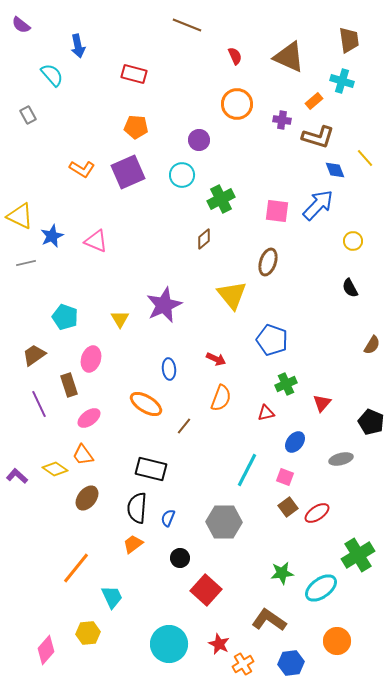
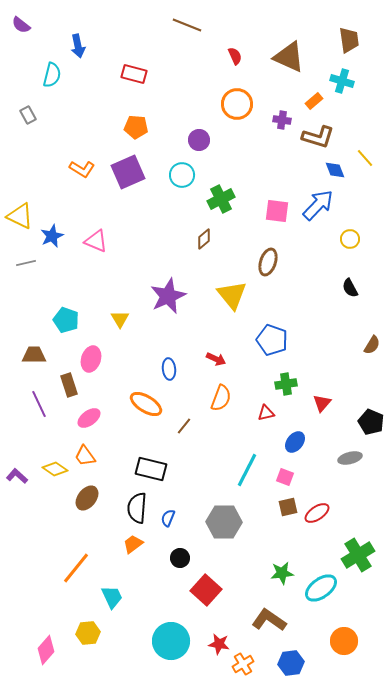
cyan semicircle at (52, 75): rotated 55 degrees clockwise
yellow circle at (353, 241): moved 3 px left, 2 px up
purple star at (164, 305): moved 4 px right, 9 px up
cyan pentagon at (65, 317): moved 1 px right, 3 px down
brown trapezoid at (34, 355): rotated 35 degrees clockwise
green cross at (286, 384): rotated 15 degrees clockwise
orange trapezoid at (83, 455): moved 2 px right, 1 px down
gray ellipse at (341, 459): moved 9 px right, 1 px up
brown square at (288, 507): rotated 24 degrees clockwise
orange circle at (337, 641): moved 7 px right
cyan circle at (169, 644): moved 2 px right, 3 px up
red star at (219, 644): rotated 15 degrees counterclockwise
